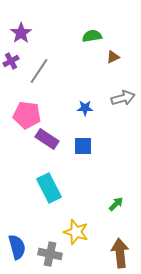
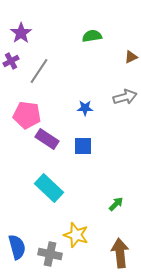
brown triangle: moved 18 px right
gray arrow: moved 2 px right, 1 px up
cyan rectangle: rotated 20 degrees counterclockwise
yellow star: moved 3 px down
